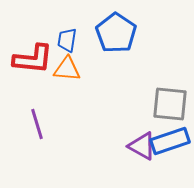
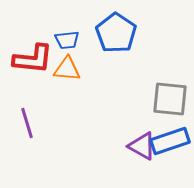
blue trapezoid: rotated 105 degrees counterclockwise
gray square: moved 5 px up
purple line: moved 10 px left, 1 px up
